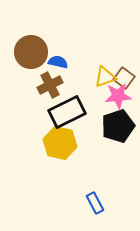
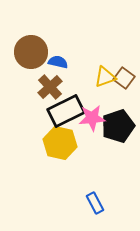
brown cross: moved 2 px down; rotated 15 degrees counterclockwise
pink star: moved 26 px left, 22 px down
black rectangle: moved 1 px left, 1 px up
